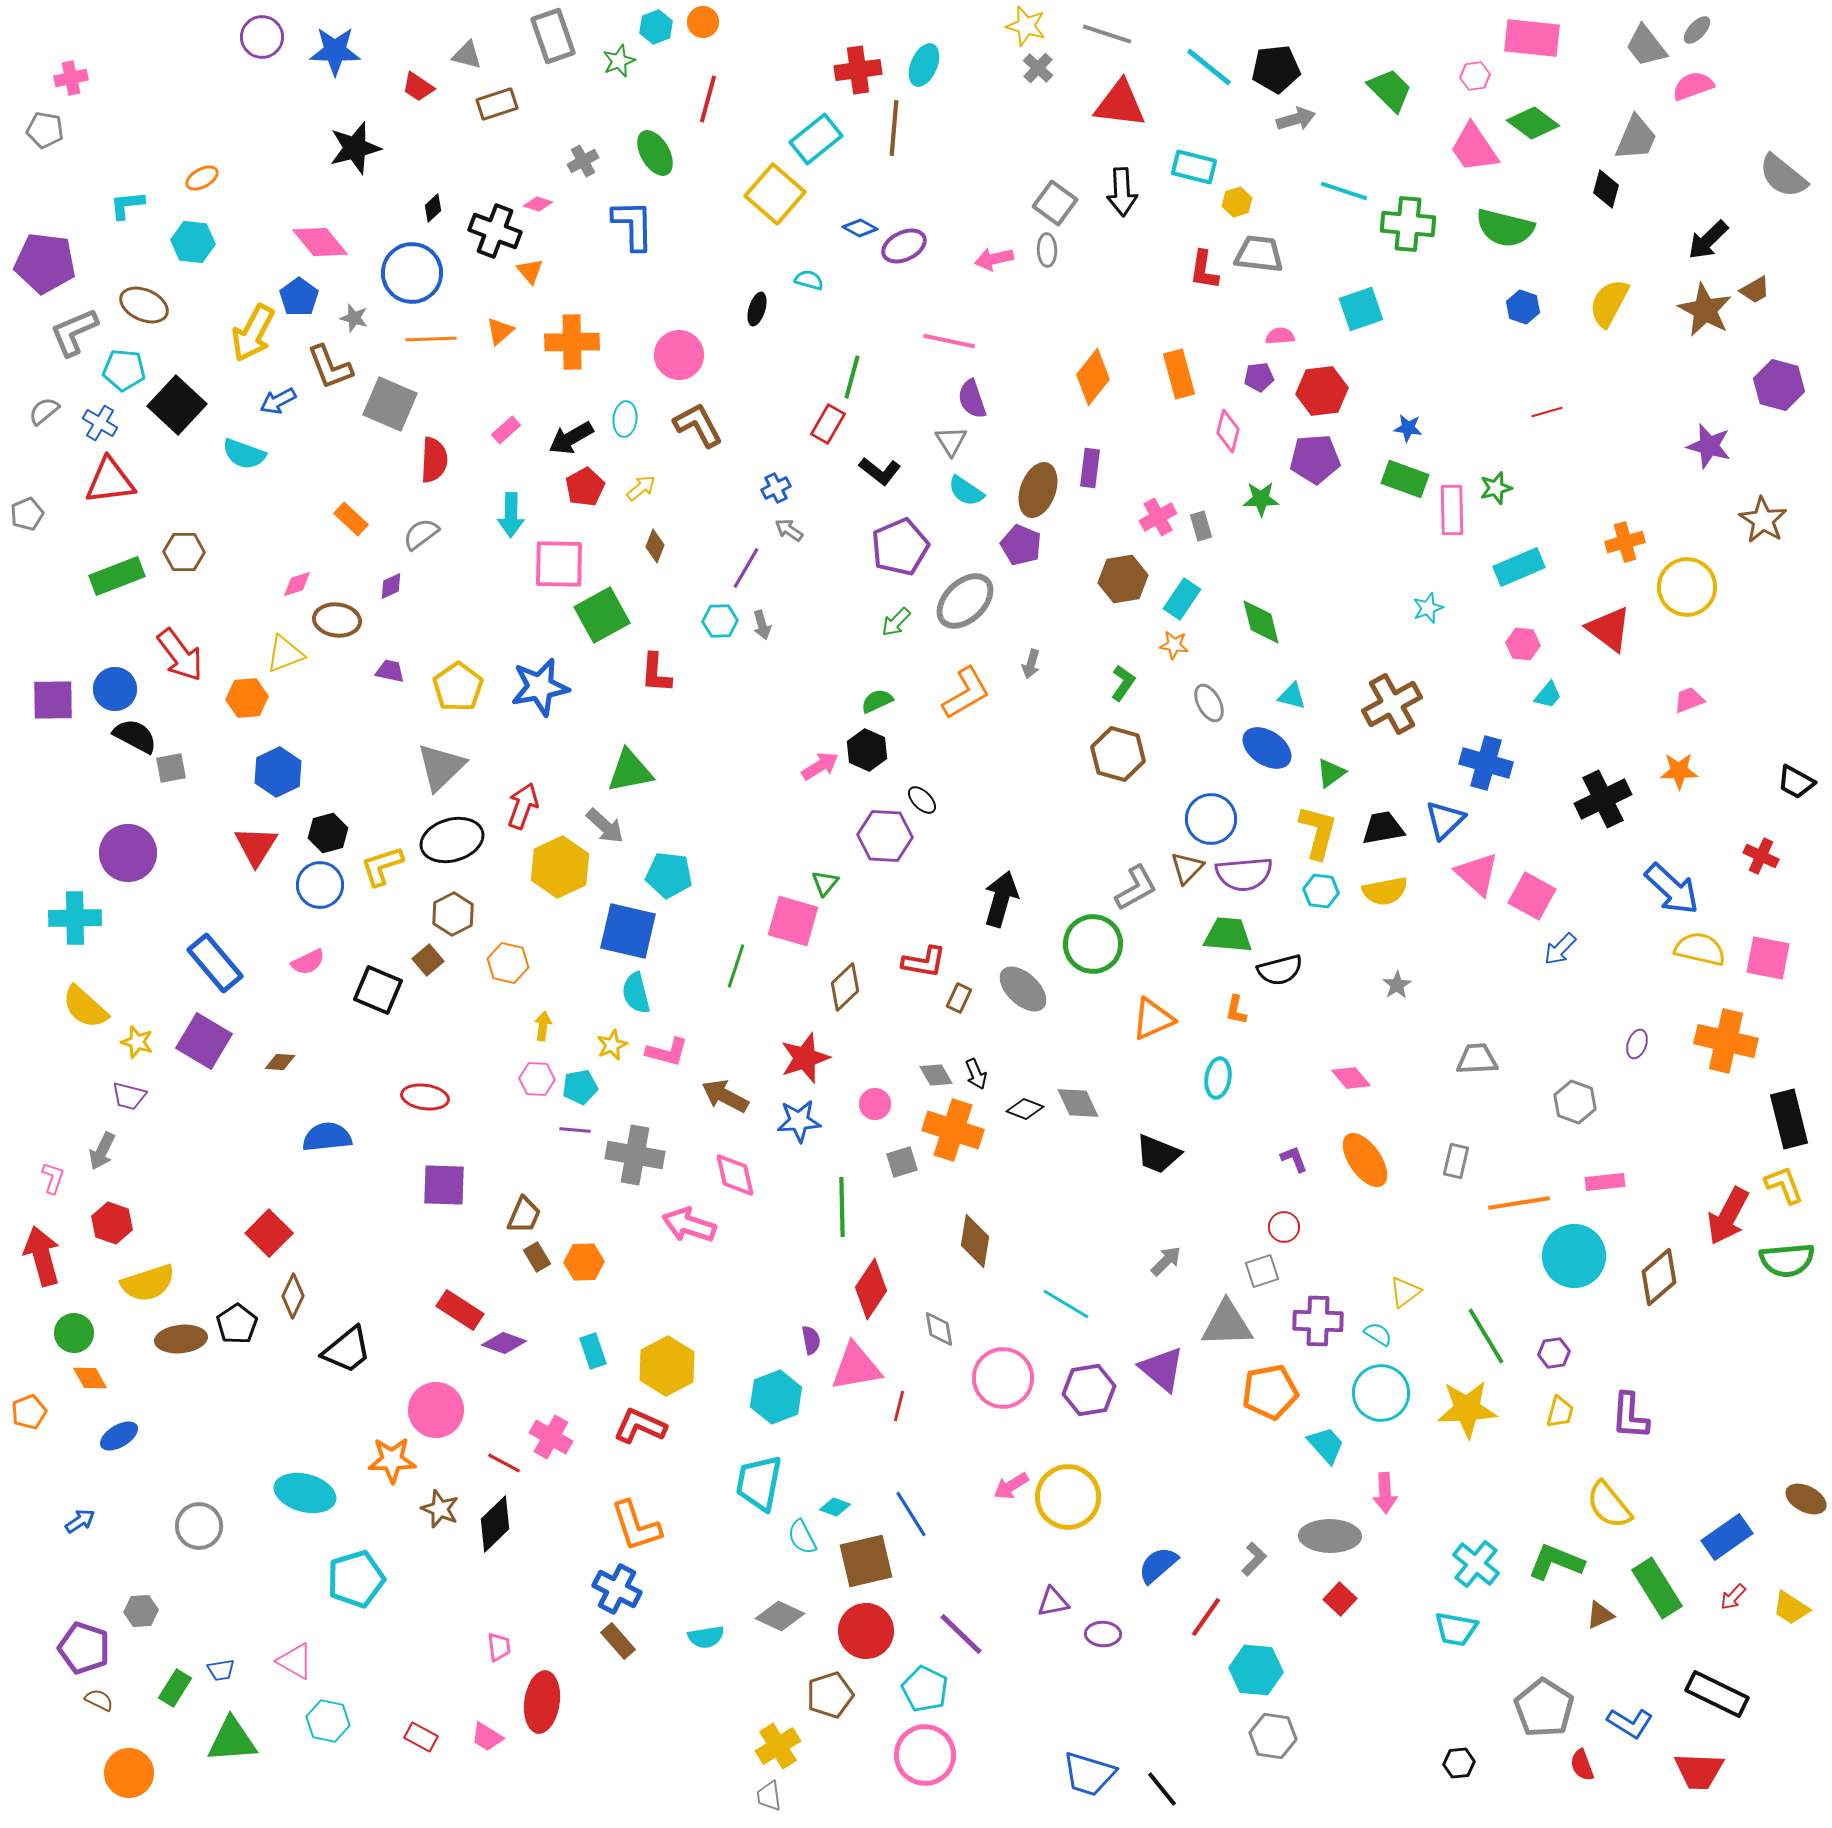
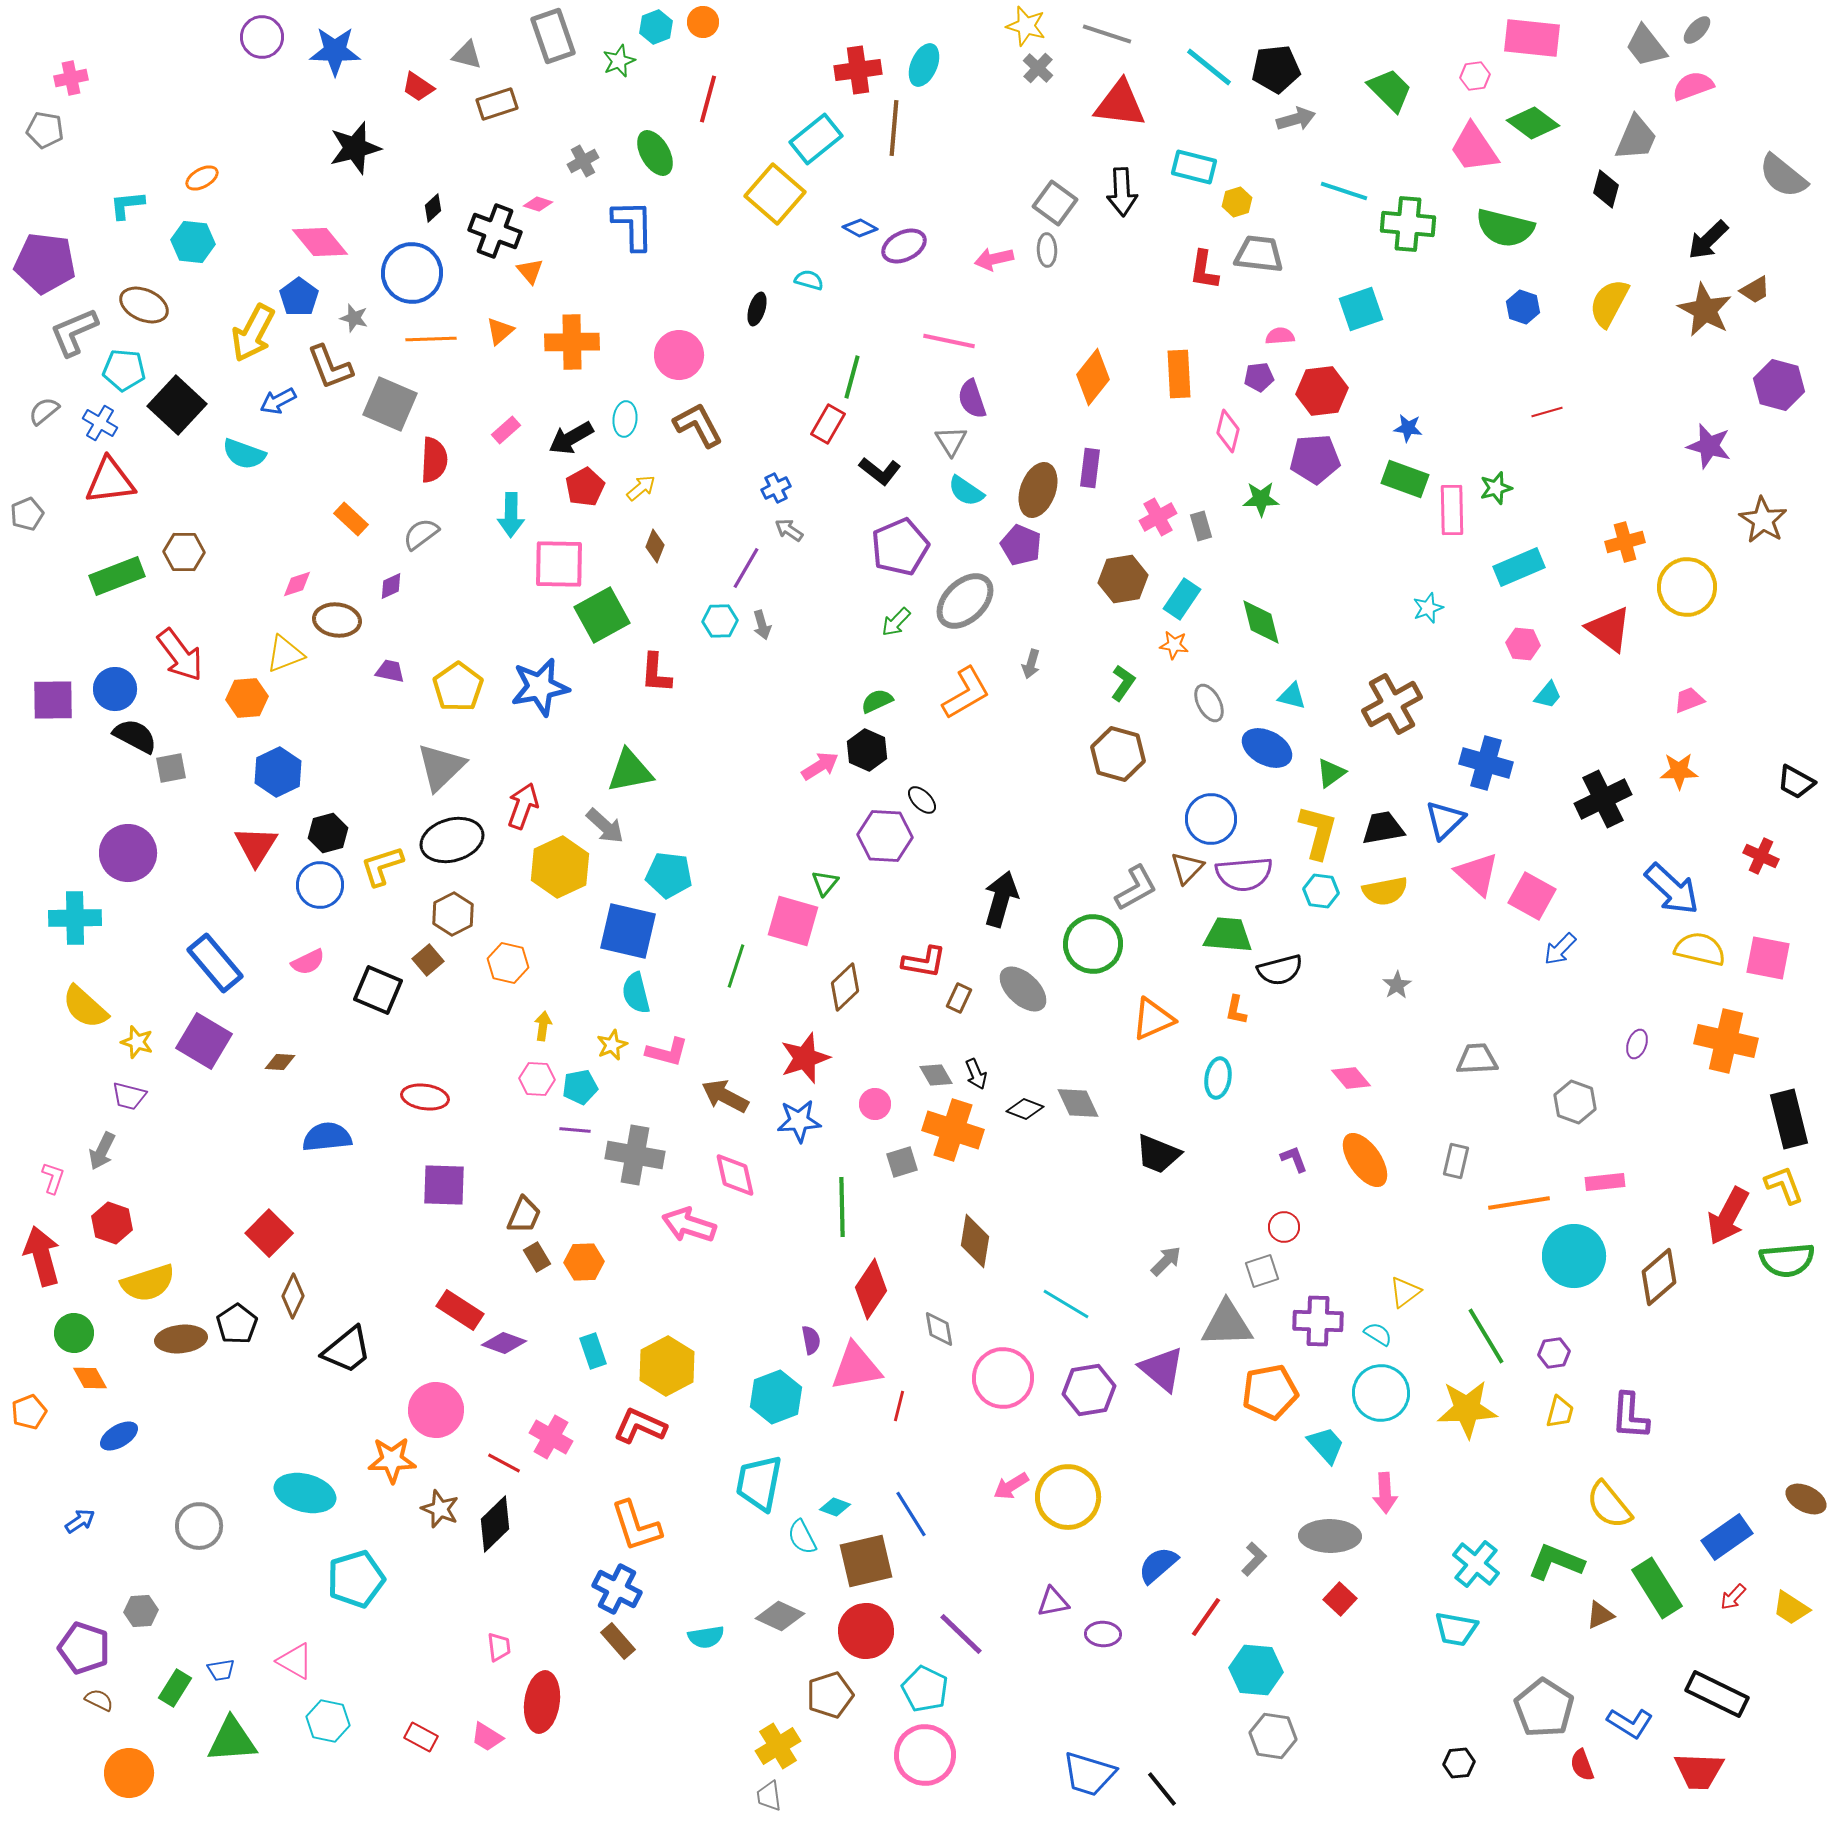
orange rectangle at (1179, 374): rotated 12 degrees clockwise
blue ellipse at (1267, 748): rotated 6 degrees counterclockwise
